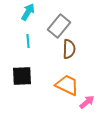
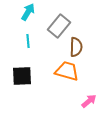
brown semicircle: moved 7 px right, 2 px up
orange trapezoid: moved 14 px up; rotated 10 degrees counterclockwise
pink arrow: moved 2 px right, 1 px up
